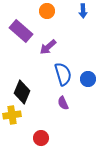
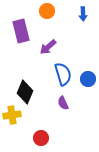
blue arrow: moved 3 px down
purple rectangle: rotated 35 degrees clockwise
black diamond: moved 3 px right
